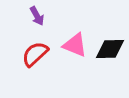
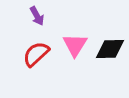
pink triangle: rotated 40 degrees clockwise
red semicircle: moved 1 px right
